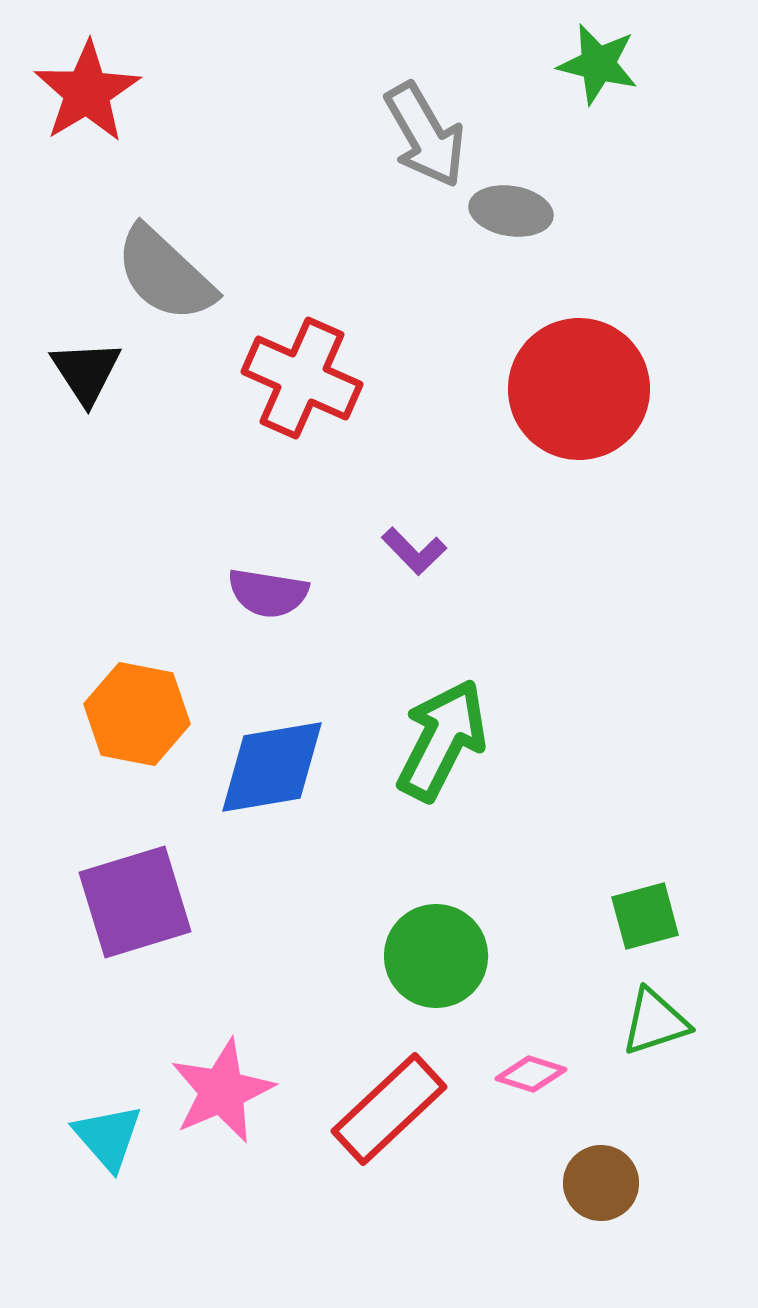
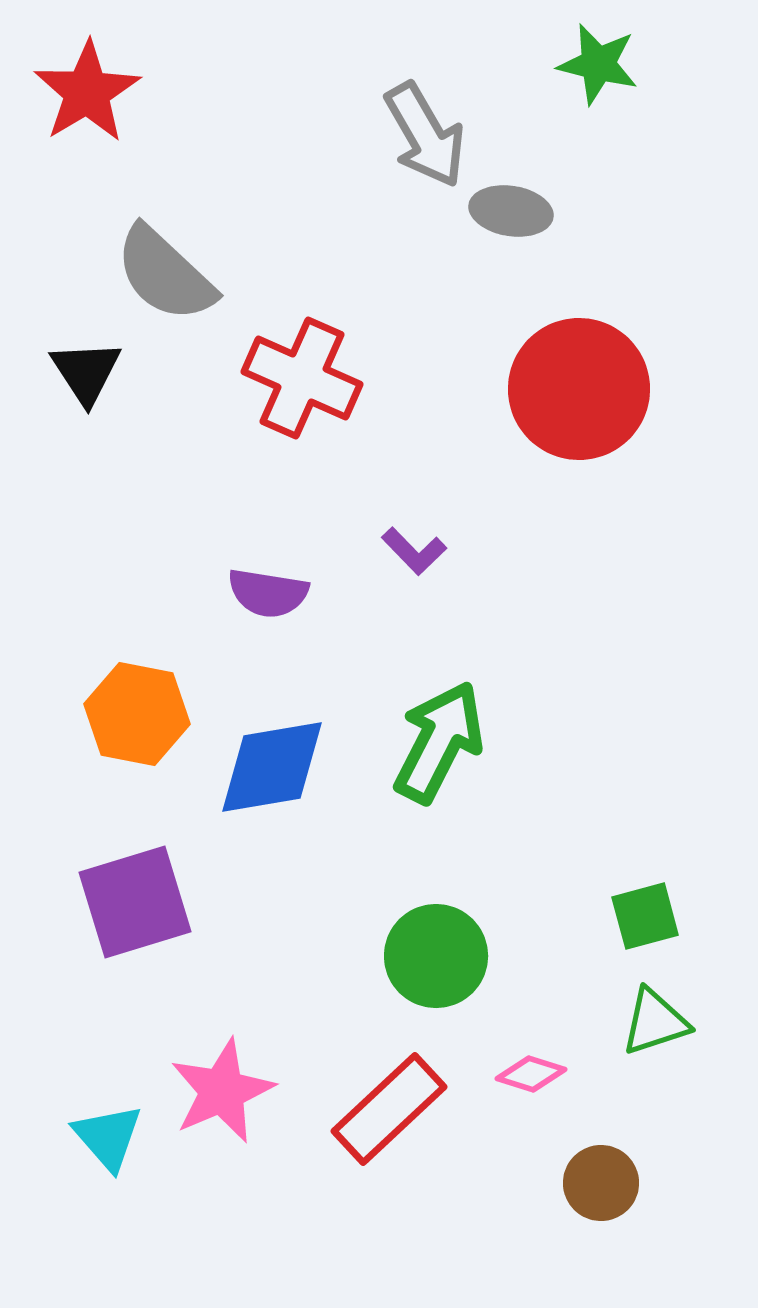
green arrow: moved 3 px left, 2 px down
